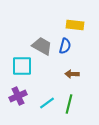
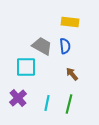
yellow rectangle: moved 5 px left, 3 px up
blue semicircle: rotated 21 degrees counterclockwise
cyan square: moved 4 px right, 1 px down
brown arrow: rotated 48 degrees clockwise
purple cross: moved 2 px down; rotated 18 degrees counterclockwise
cyan line: rotated 42 degrees counterclockwise
